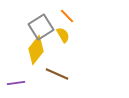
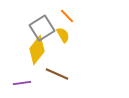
gray square: moved 1 px right, 1 px down
yellow diamond: moved 1 px right
purple line: moved 6 px right
